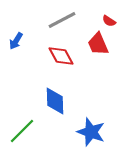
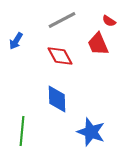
red diamond: moved 1 px left
blue diamond: moved 2 px right, 2 px up
green line: rotated 40 degrees counterclockwise
